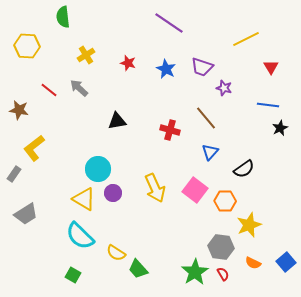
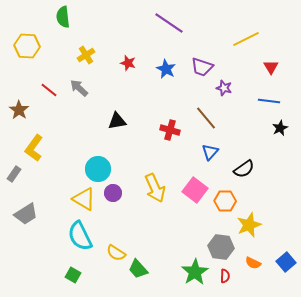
blue line: moved 1 px right, 4 px up
brown star: rotated 24 degrees clockwise
yellow L-shape: rotated 16 degrees counterclockwise
cyan semicircle: rotated 20 degrees clockwise
red semicircle: moved 2 px right, 2 px down; rotated 32 degrees clockwise
